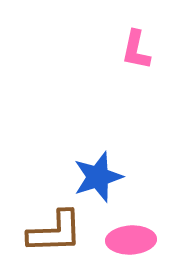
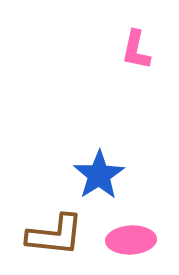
blue star: moved 1 px right, 2 px up; rotated 15 degrees counterclockwise
brown L-shape: moved 3 px down; rotated 8 degrees clockwise
